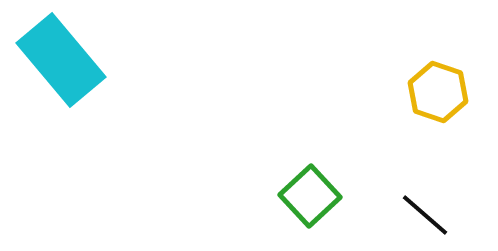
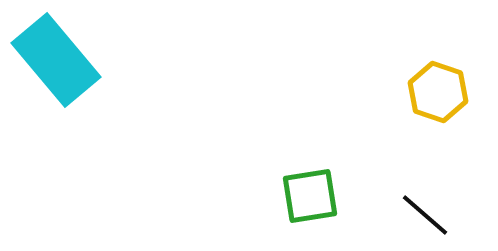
cyan rectangle: moved 5 px left
green square: rotated 34 degrees clockwise
